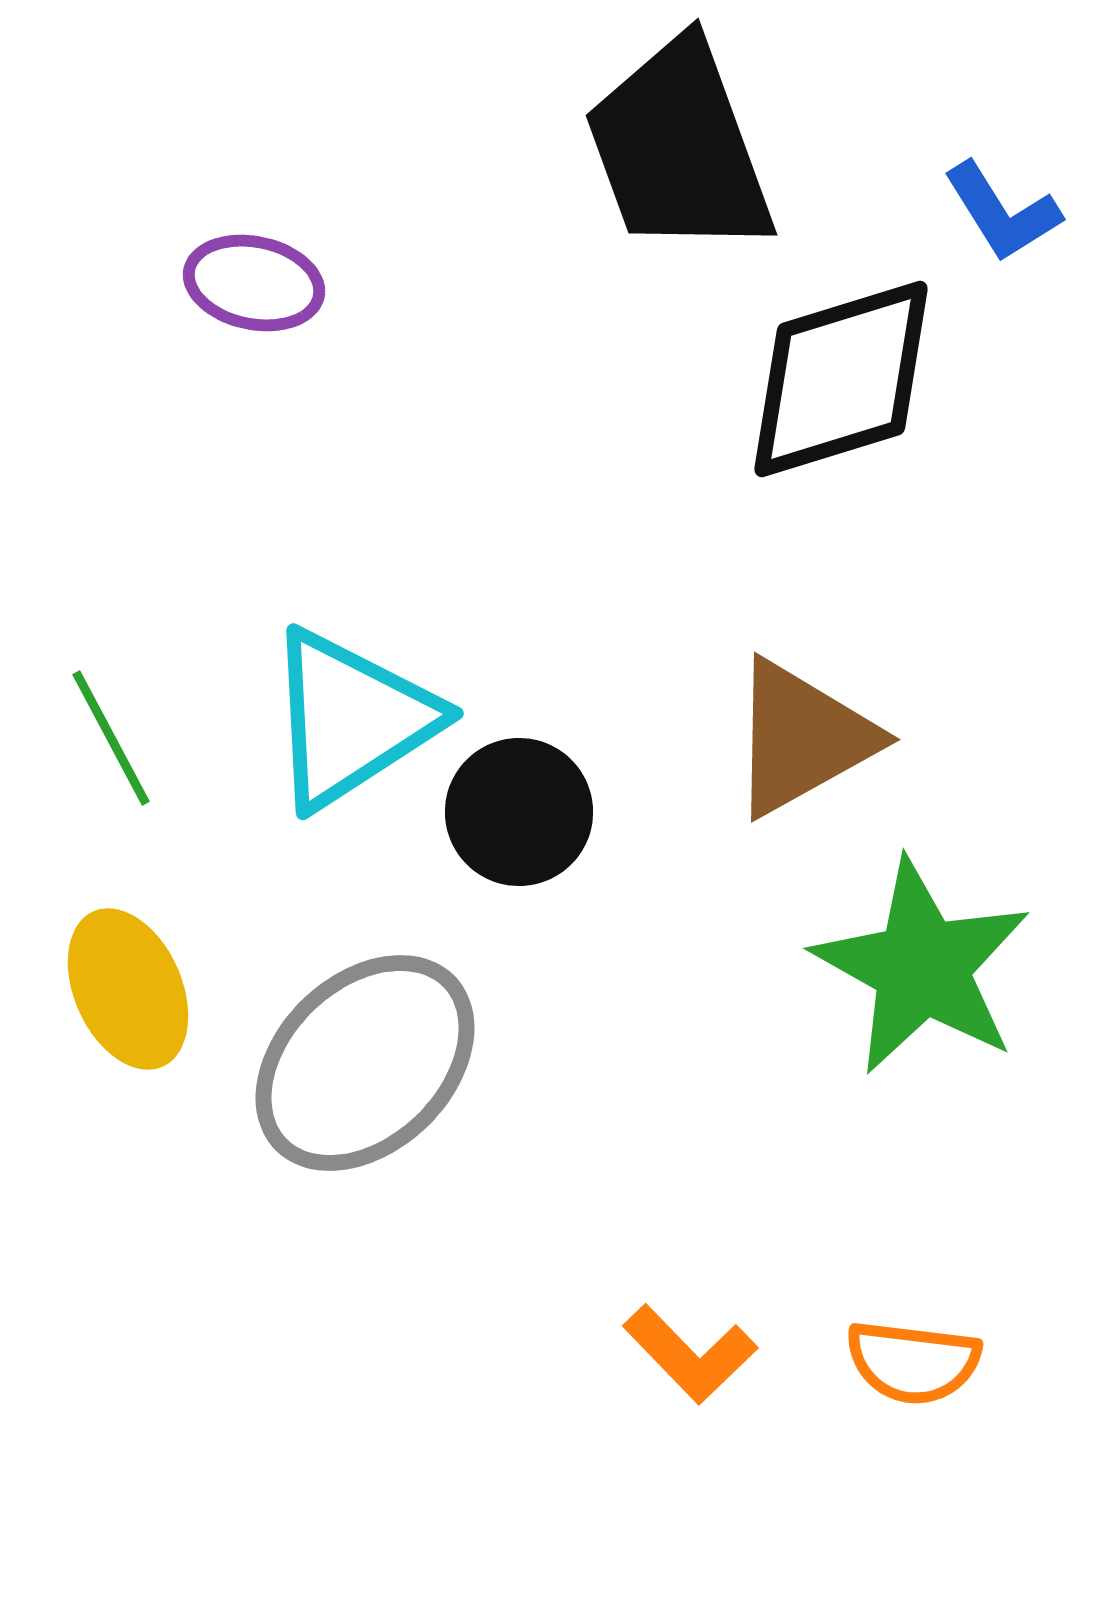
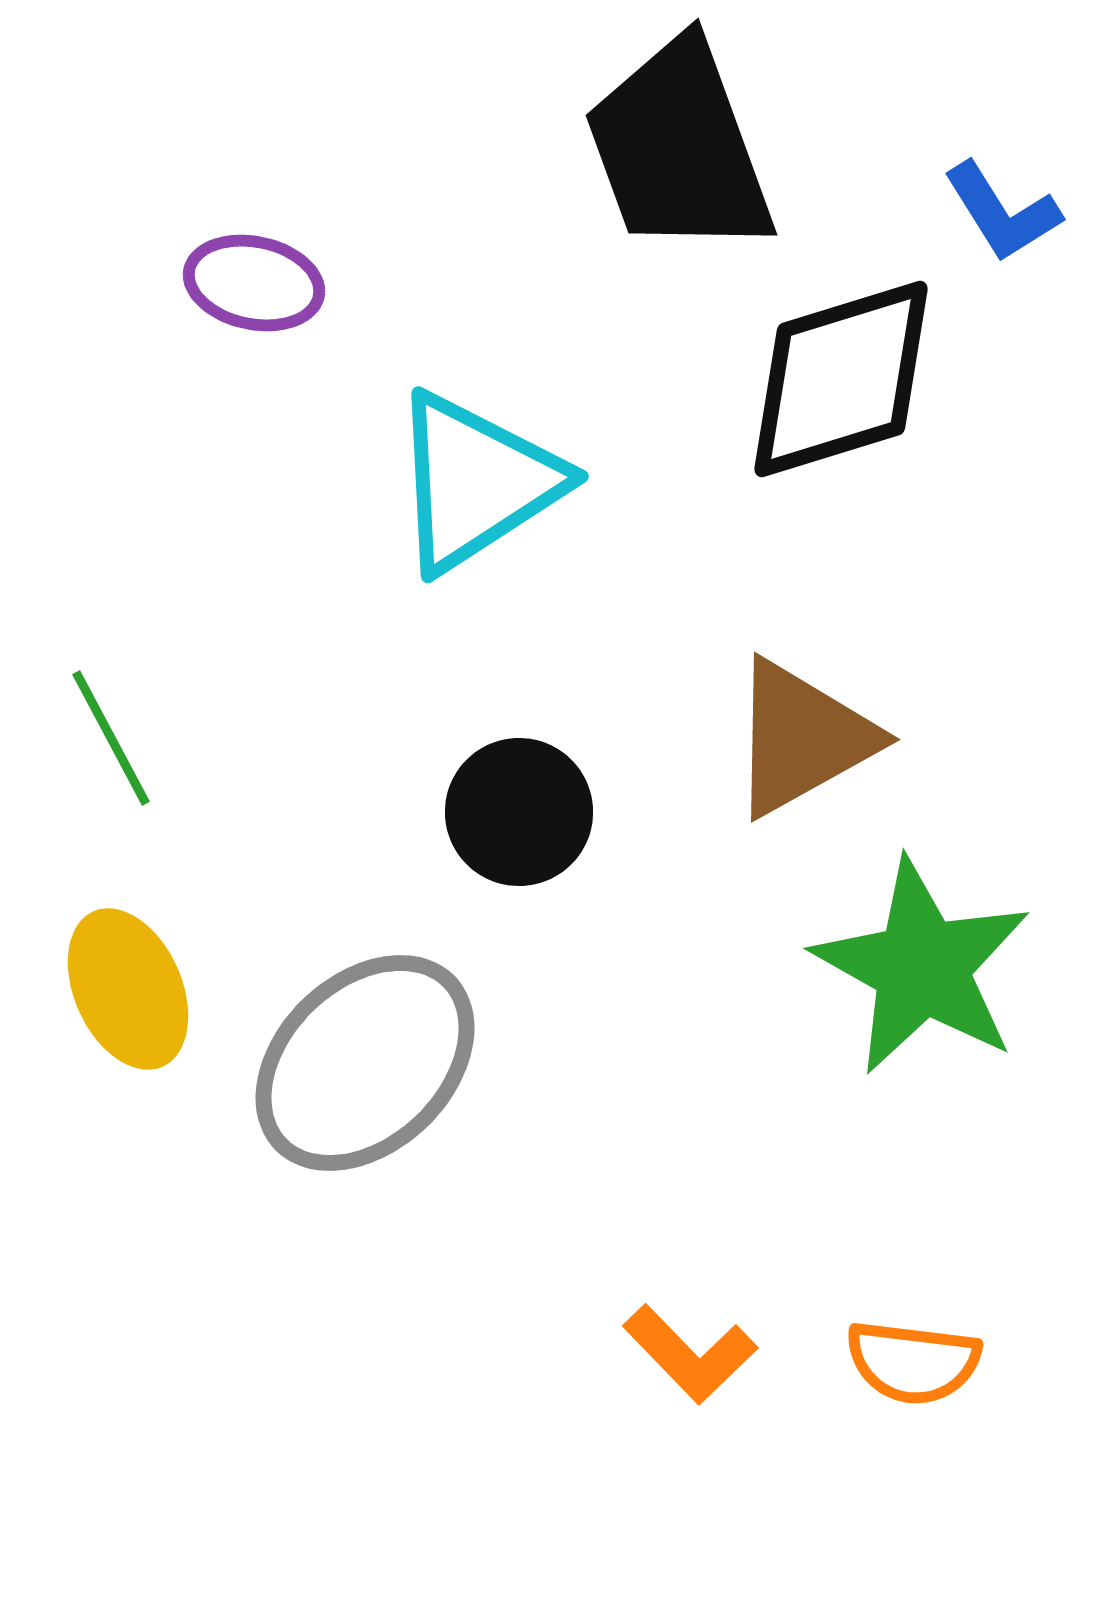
cyan triangle: moved 125 px right, 237 px up
